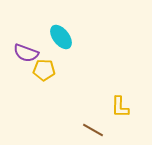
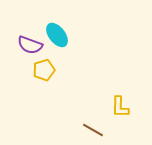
cyan ellipse: moved 4 px left, 2 px up
purple semicircle: moved 4 px right, 8 px up
yellow pentagon: rotated 20 degrees counterclockwise
